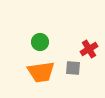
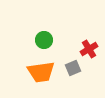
green circle: moved 4 px right, 2 px up
gray square: rotated 28 degrees counterclockwise
